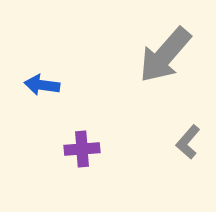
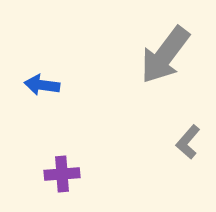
gray arrow: rotated 4 degrees counterclockwise
purple cross: moved 20 px left, 25 px down
